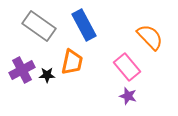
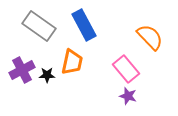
pink rectangle: moved 1 px left, 2 px down
